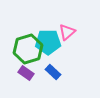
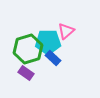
pink triangle: moved 1 px left, 1 px up
blue rectangle: moved 14 px up
